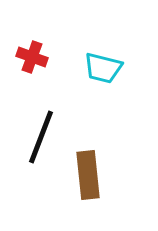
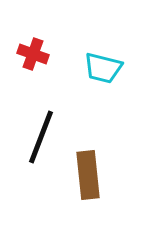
red cross: moved 1 px right, 3 px up
